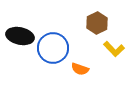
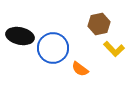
brown hexagon: moved 2 px right, 1 px down; rotated 15 degrees clockwise
orange semicircle: rotated 18 degrees clockwise
